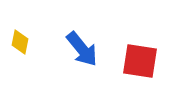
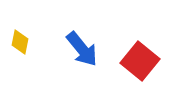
red square: rotated 30 degrees clockwise
